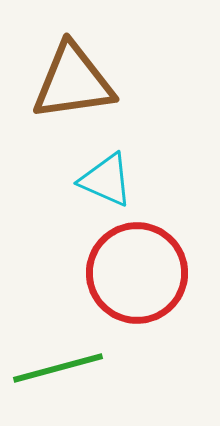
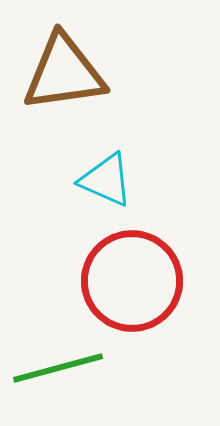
brown triangle: moved 9 px left, 9 px up
red circle: moved 5 px left, 8 px down
